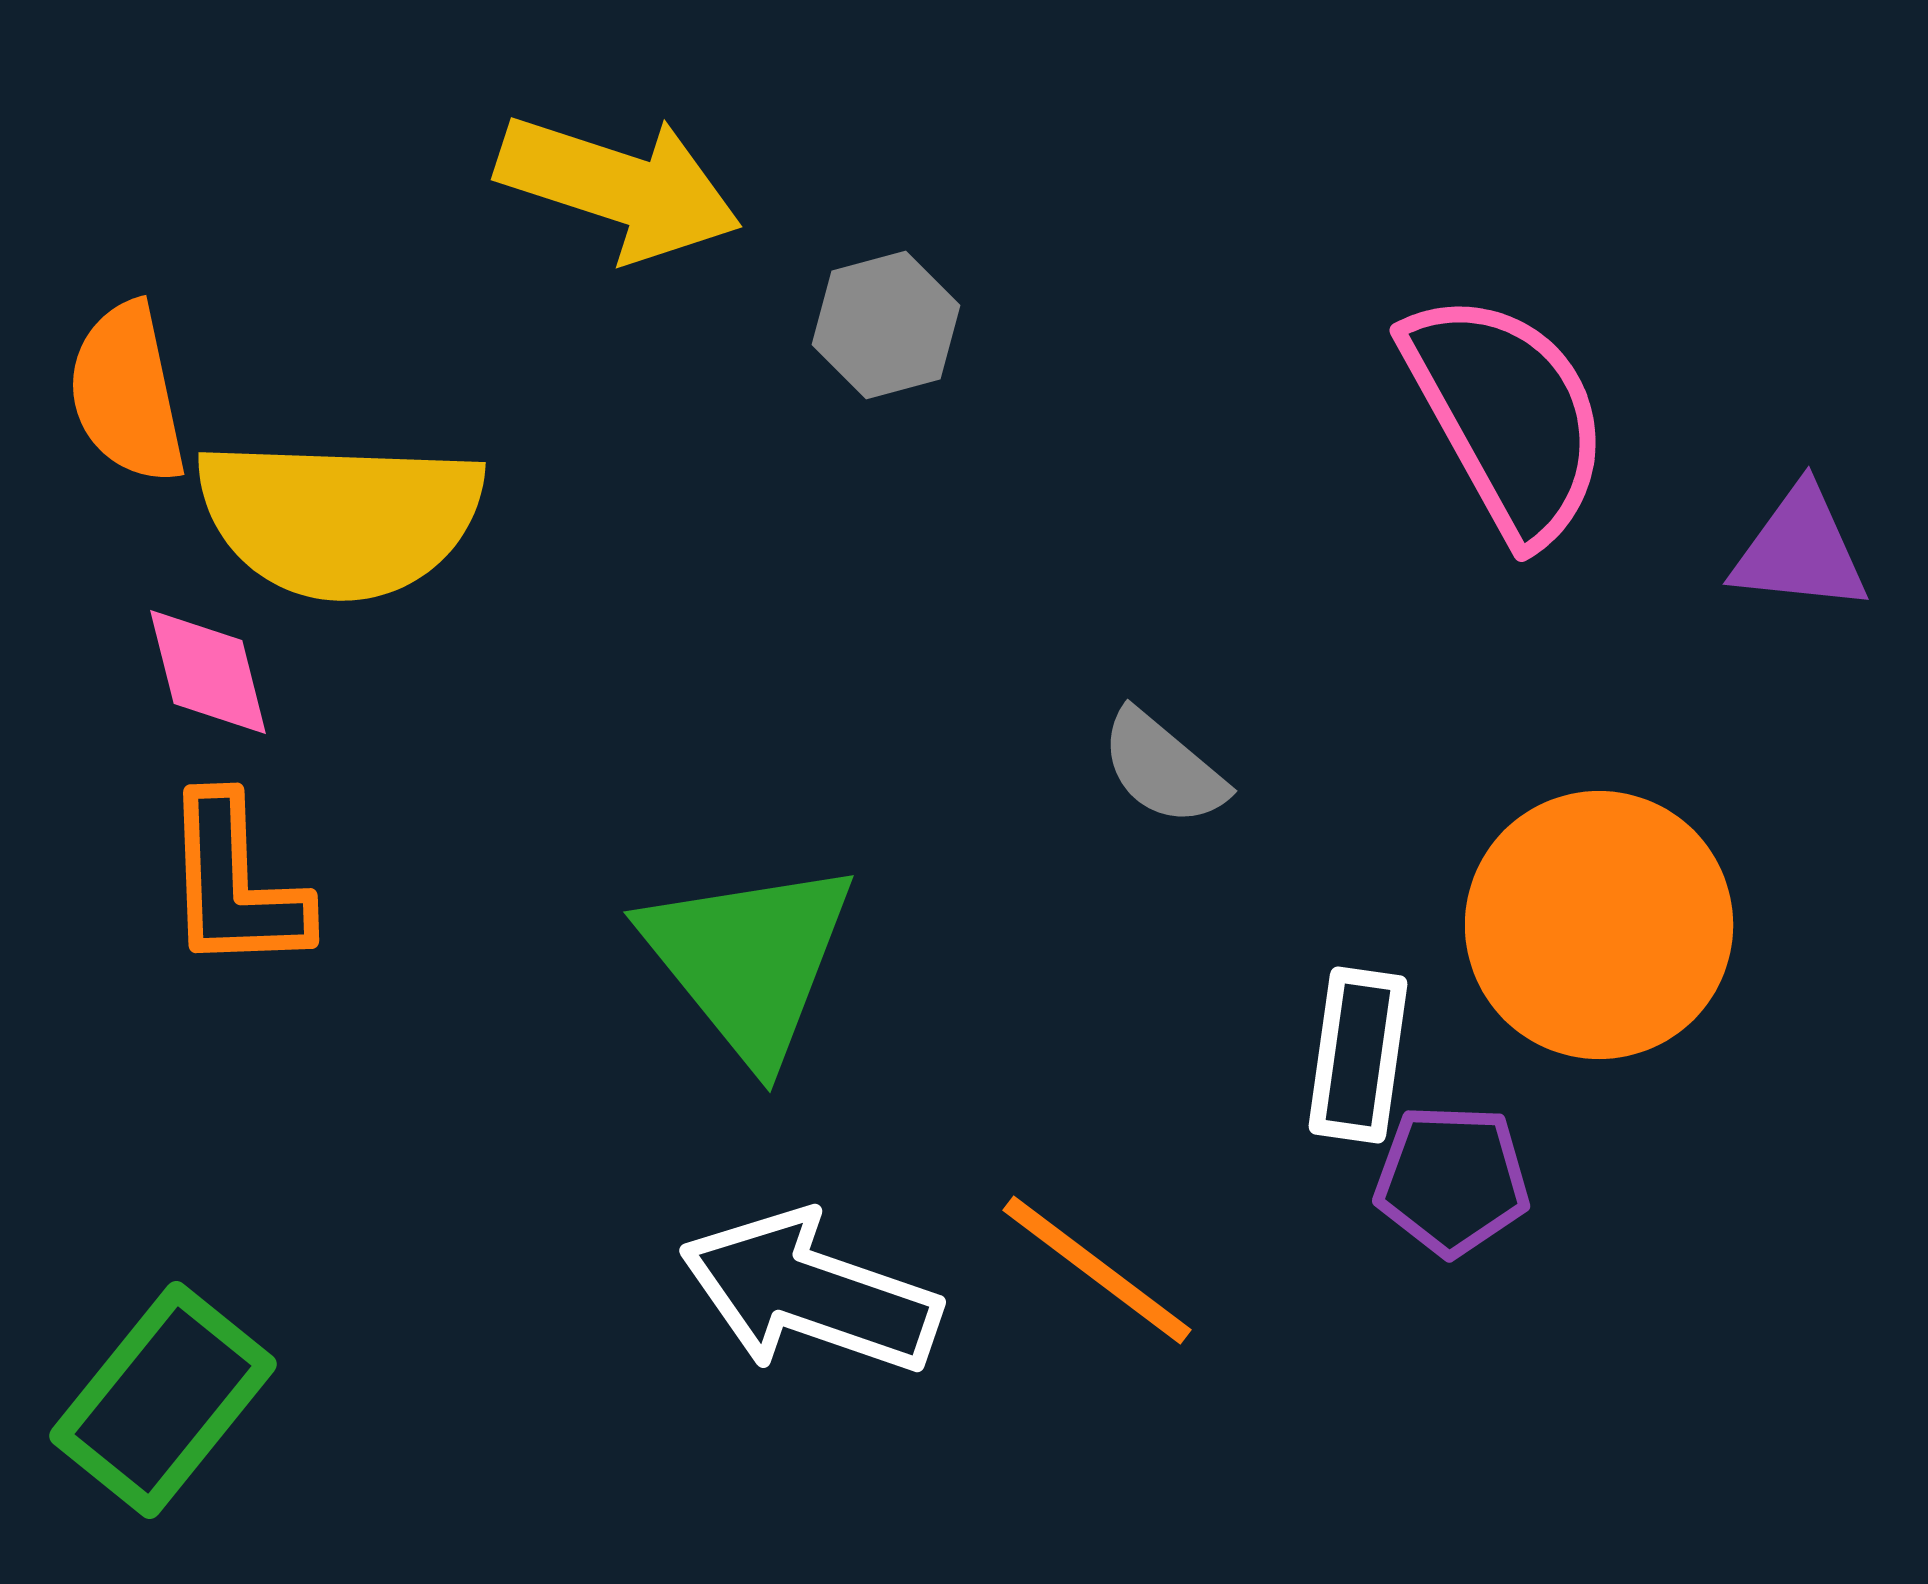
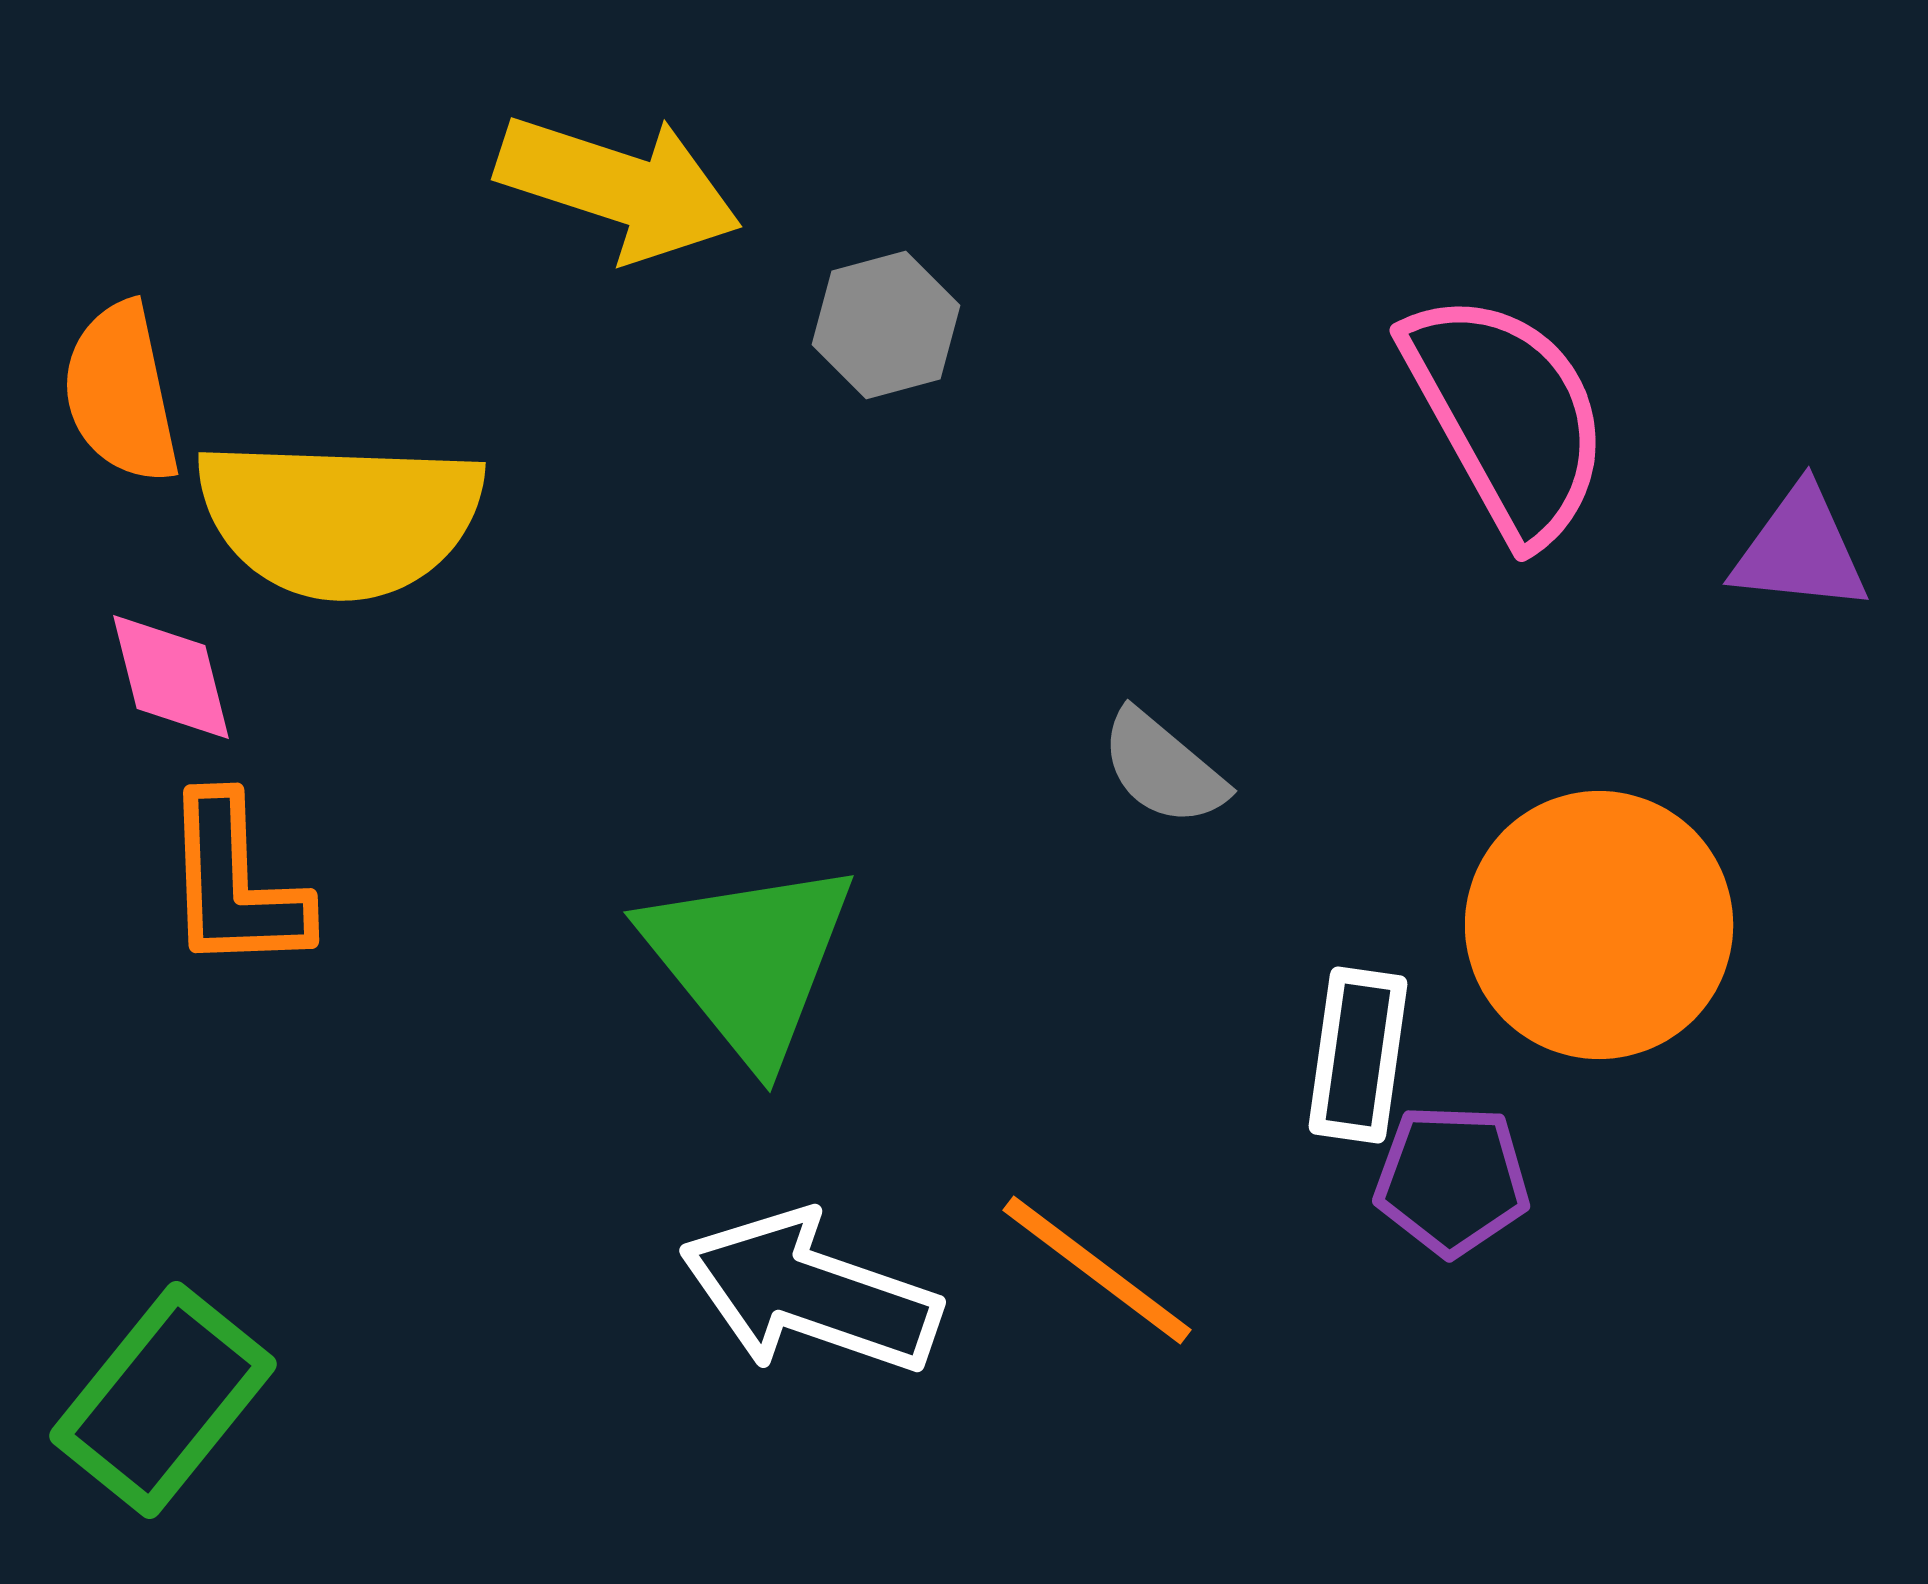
orange semicircle: moved 6 px left
pink diamond: moved 37 px left, 5 px down
